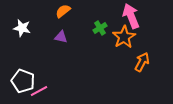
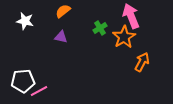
white star: moved 3 px right, 7 px up
white pentagon: rotated 25 degrees counterclockwise
